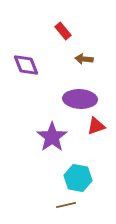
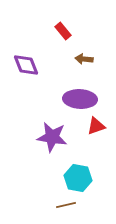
purple star: rotated 28 degrees counterclockwise
